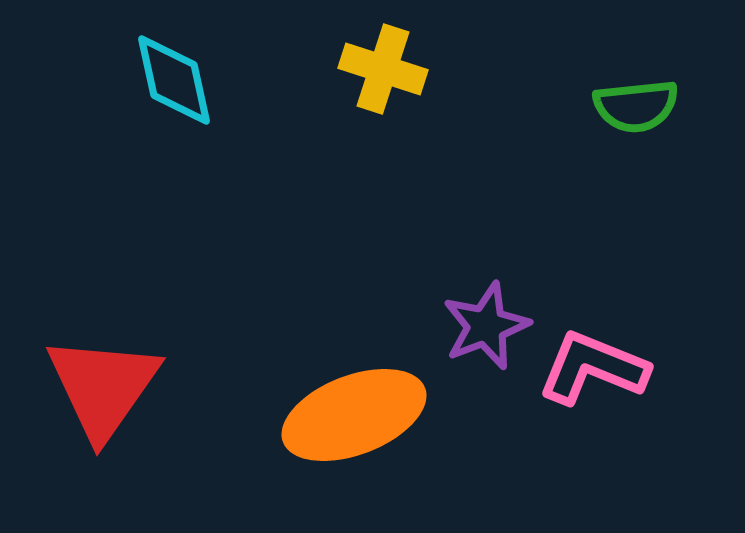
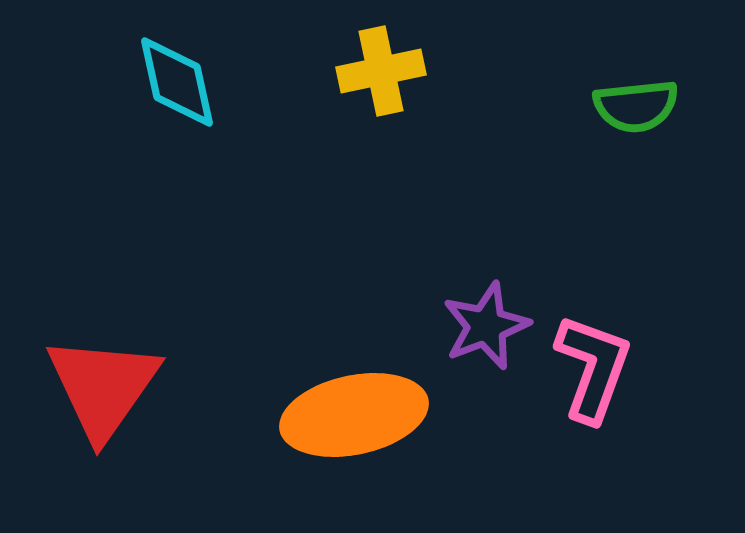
yellow cross: moved 2 px left, 2 px down; rotated 30 degrees counterclockwise
cyan diamond: moved 3 px right, 2 px down
pink L-shape: rotated 88 degrees clockwise
orange ellipse: rotated 9 degrees clockwise
